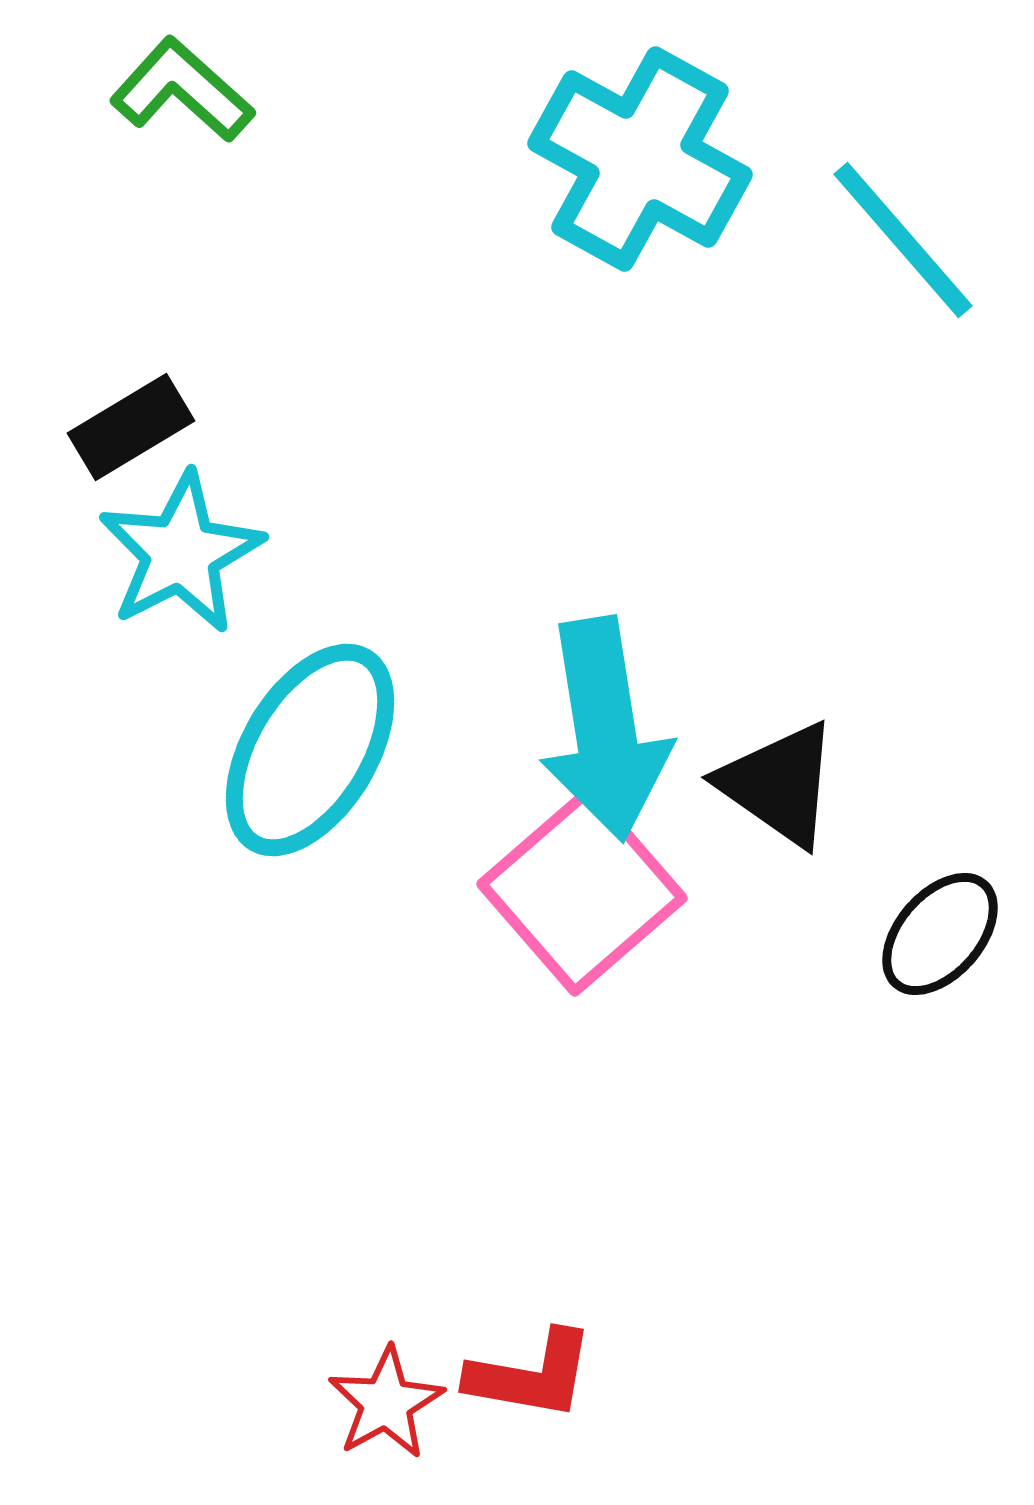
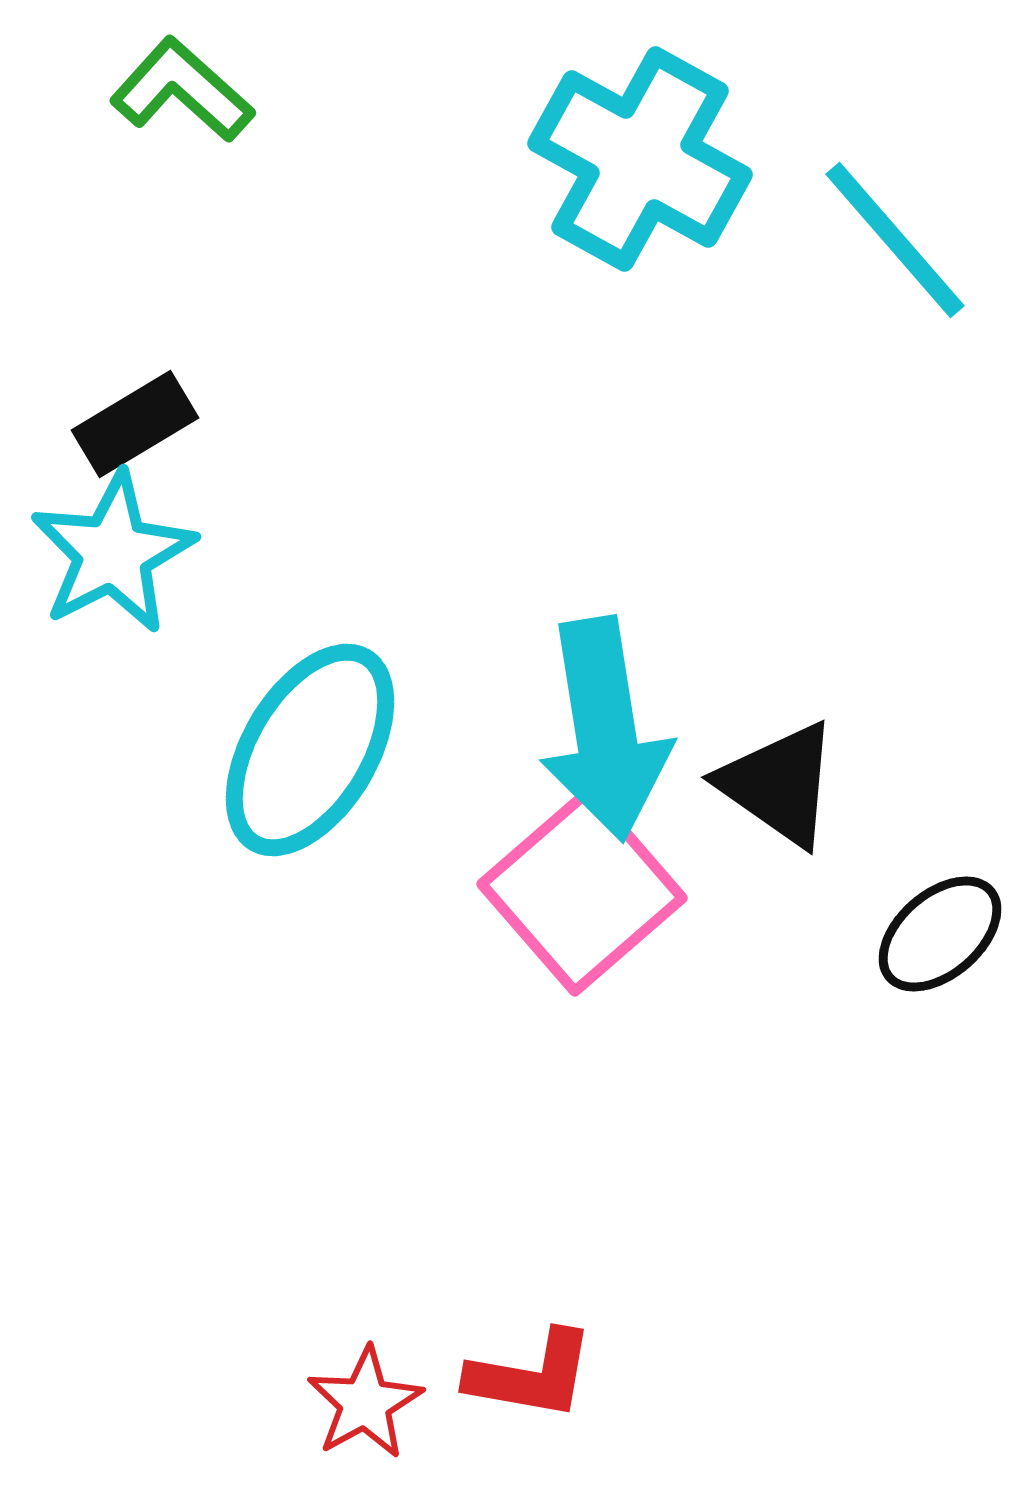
cyan line: moved 8 px left
black rectangle: moved 4 px right, 3 px up
cyan star: moved 68 px left
black ellipse: rotated 8 degrees clockwise
red star: moved 21 px left
